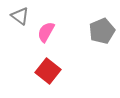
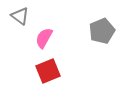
pink semicircle: moved 2 px left, 6 px down
red square: rotated 30 degrees clockwise
